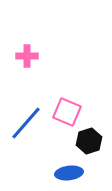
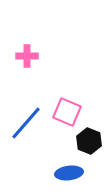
black hexagon: rotated 20 degrees counterclockwise
